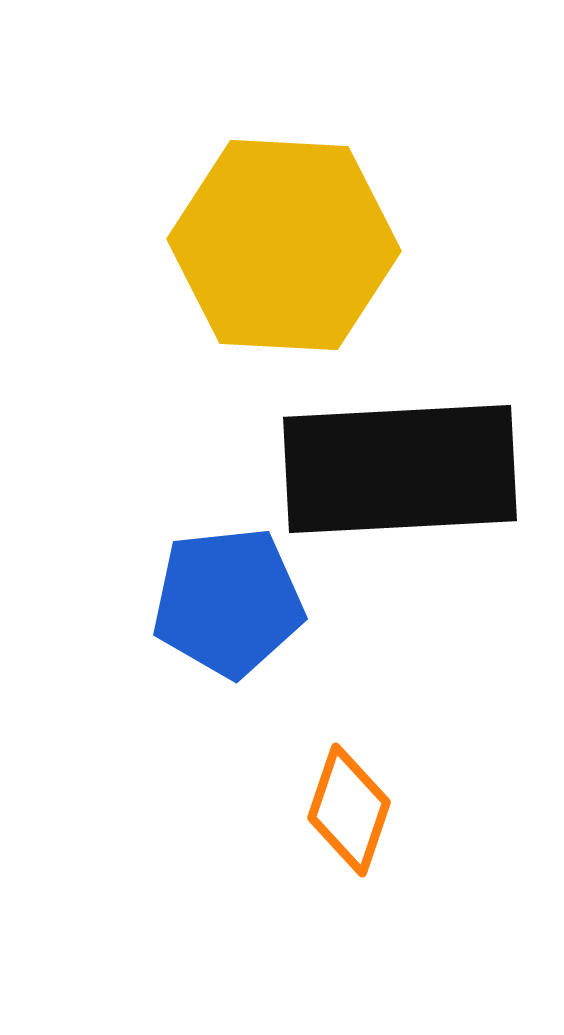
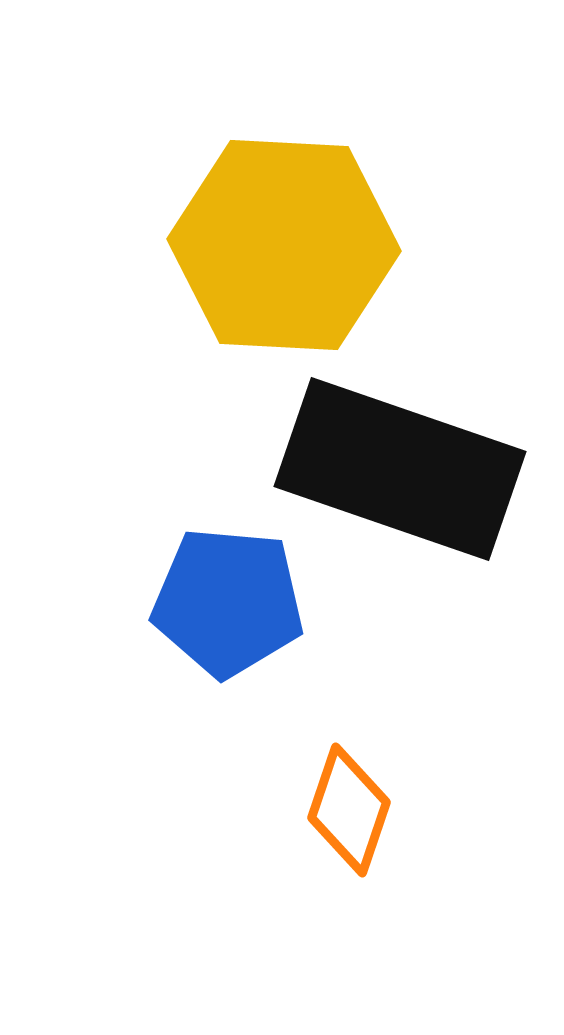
black rectangle: rotated 22 degrees clockwise
blue pentagon: rotated 11 degrees clockwise
